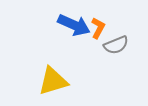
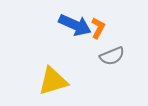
blue arrow: moved 1 px right
gray semicircle: moved 4 px left, 11 px down
